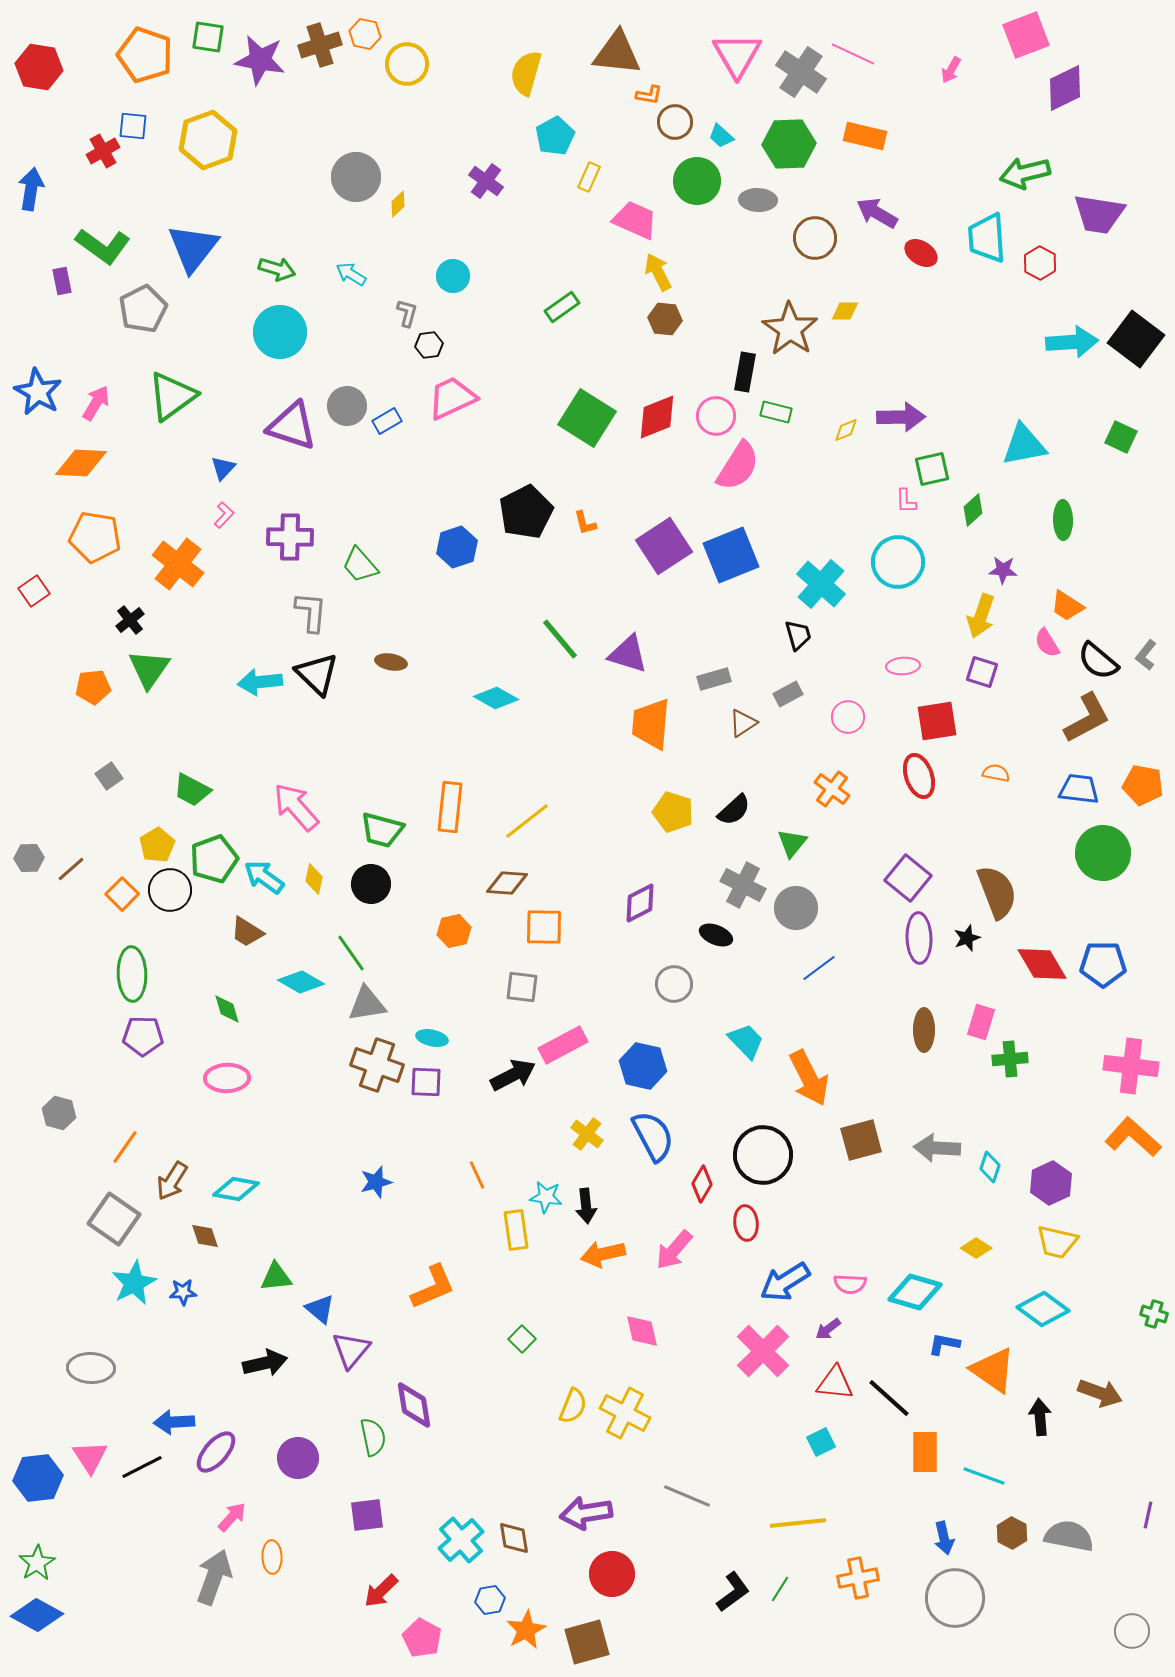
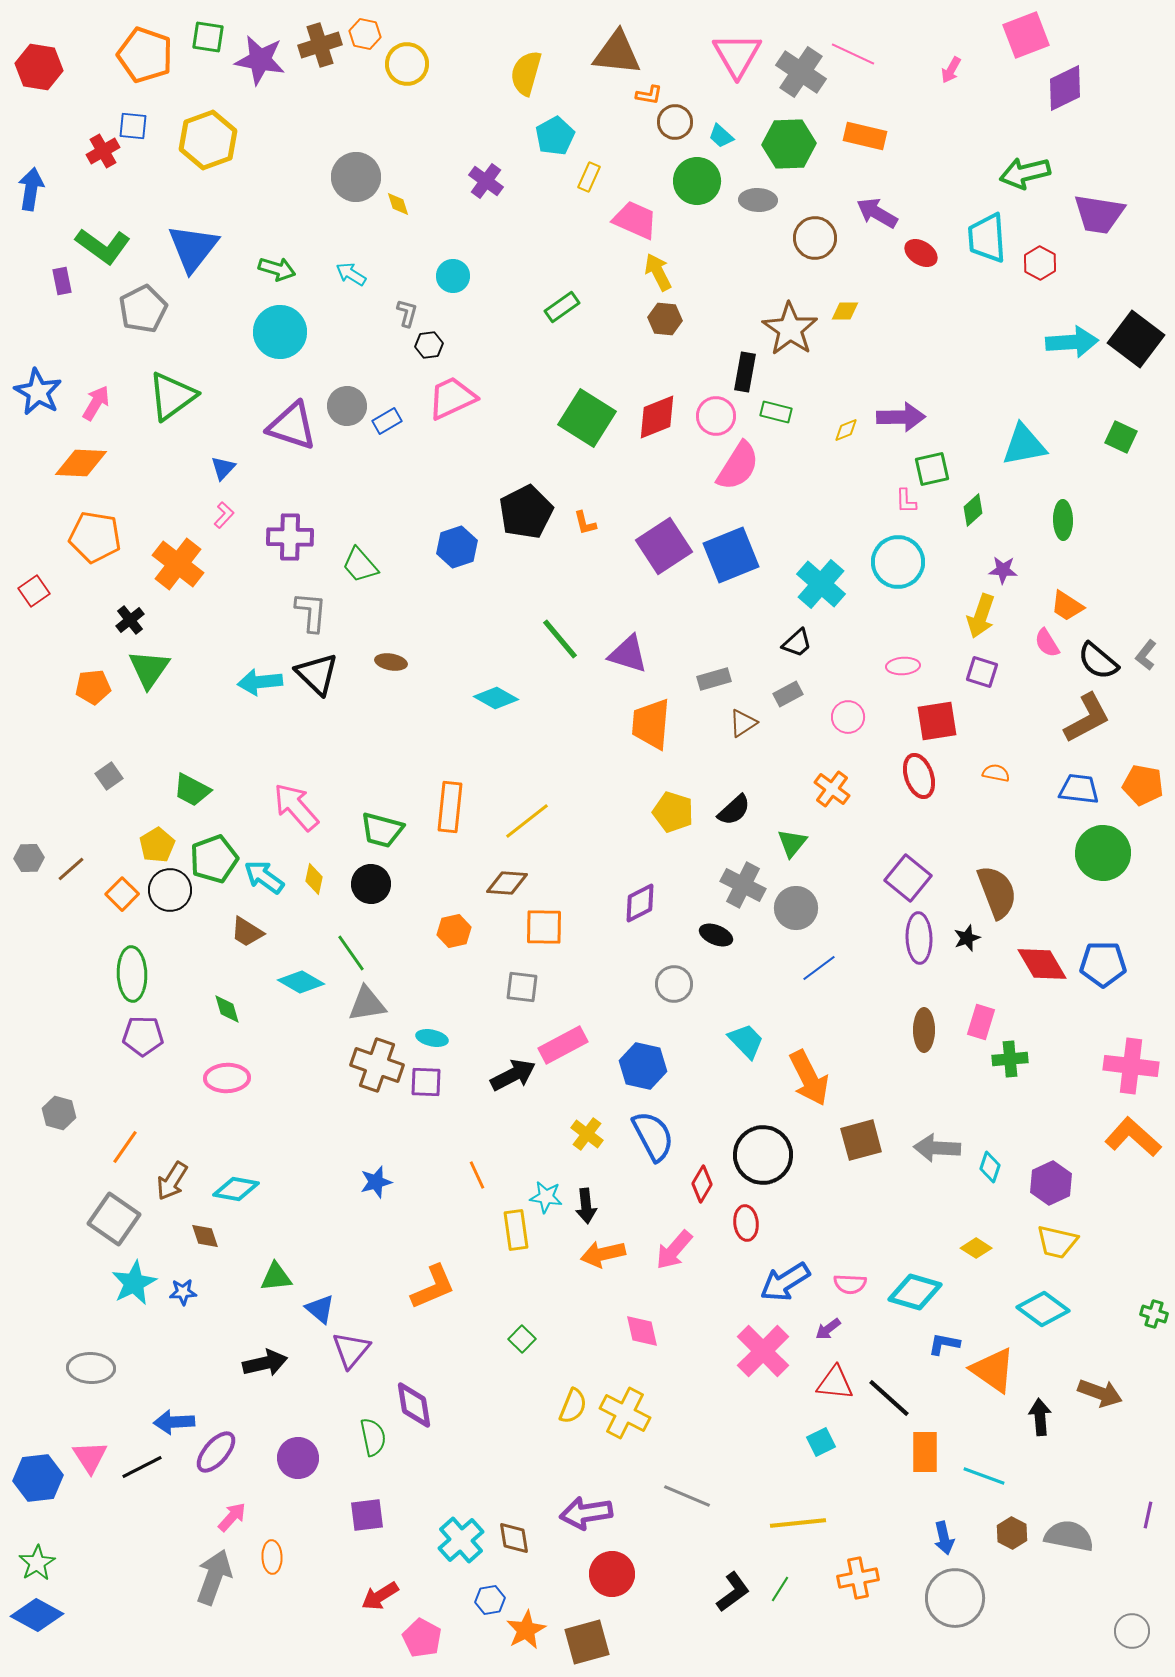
yellow diamond at (398, 204): rotated 64 degrees counterclockwise
black trapezoid at (798, 635): moved 1 px left, 8 px down; rotated 64 degrees clockwise
red arrow at (381, 1591): moved 1 px left, 5 px down; rotated 12 degrees clockwise
